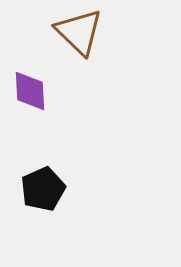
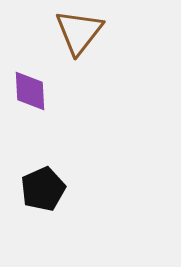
brown triangle: rotated 24 degrees clockwise
